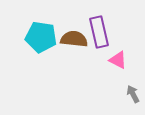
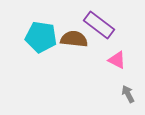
purple rectangle: moved 7 px up; rotated 40 degrees counterclockwise
pink triangle: moved 1 px left
gray arrow: moved 5 px left
